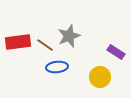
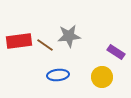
gray star: rotated 15 degrees clockwise
red rectangle: moved 1 px right, 1 px up
blue ellipse: moved 1 px right, 8 px down
yellow circle: moved 2 px right
